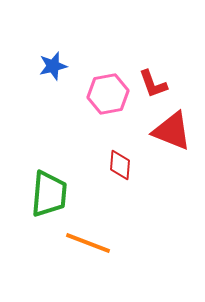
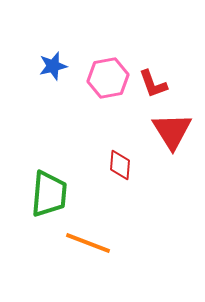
pink hexagon: moved 16 px up
red triangle: rotated 36 degrees clockwise
